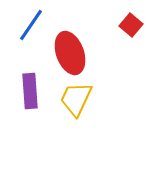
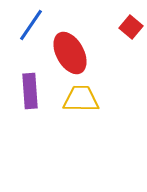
red square: moved 2 px down
red ellipse: rotated 9 degrees counterclockwise
yellow trapezoid: moved 5 px right; rotated 66 degrees clockwise
